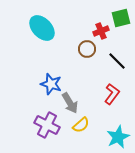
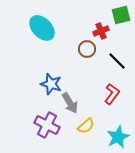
green square: moved 3 px up
yellow semicircle: moved 5 px right, 1 px down
